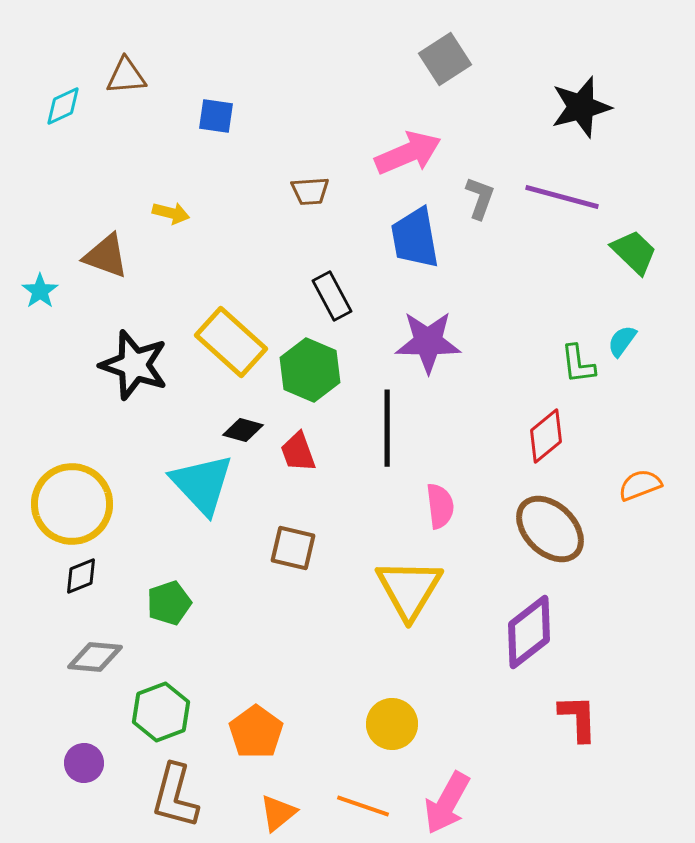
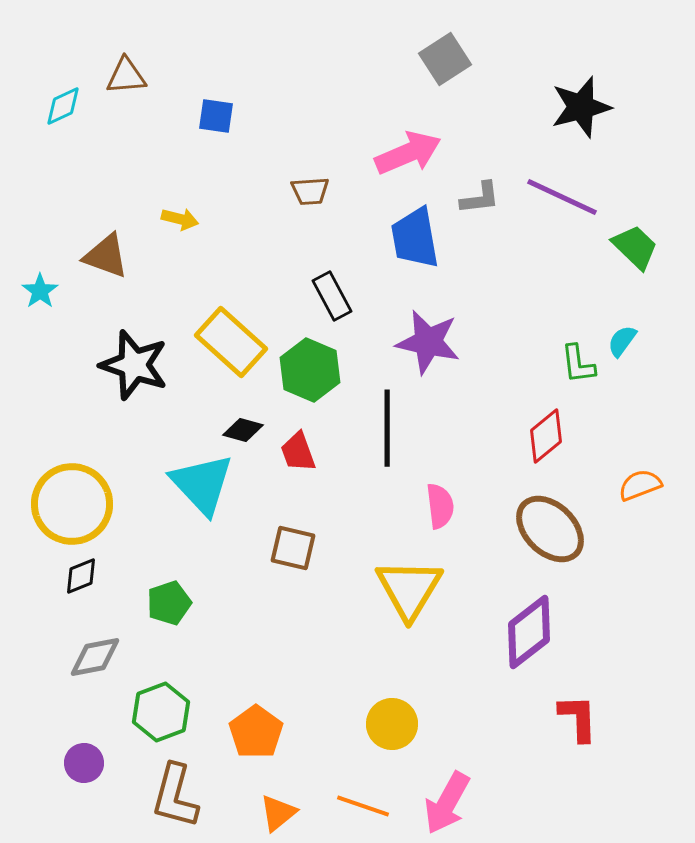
purple line at (562, 197): rotated 10 degrees clockwise
gray L-shape at (480, 198): rotated 63 degrees clockwise
yellow arrow at (171, 213): moved 9 px right, 6 px down
green trapezoid at (634, 252): moved 1 px right, 5 px up
purple star at (428, 342): rotated 12 degrees clockwise
gray diamond at (95, 657): rotated 16 degrees counterclockwise
